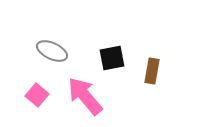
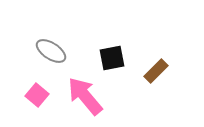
gray ellipse: moved 1 px left; rotated 8 degrees clockwise
brown rectangle: moved 4 px right; rotated 35 degrees clockwise
